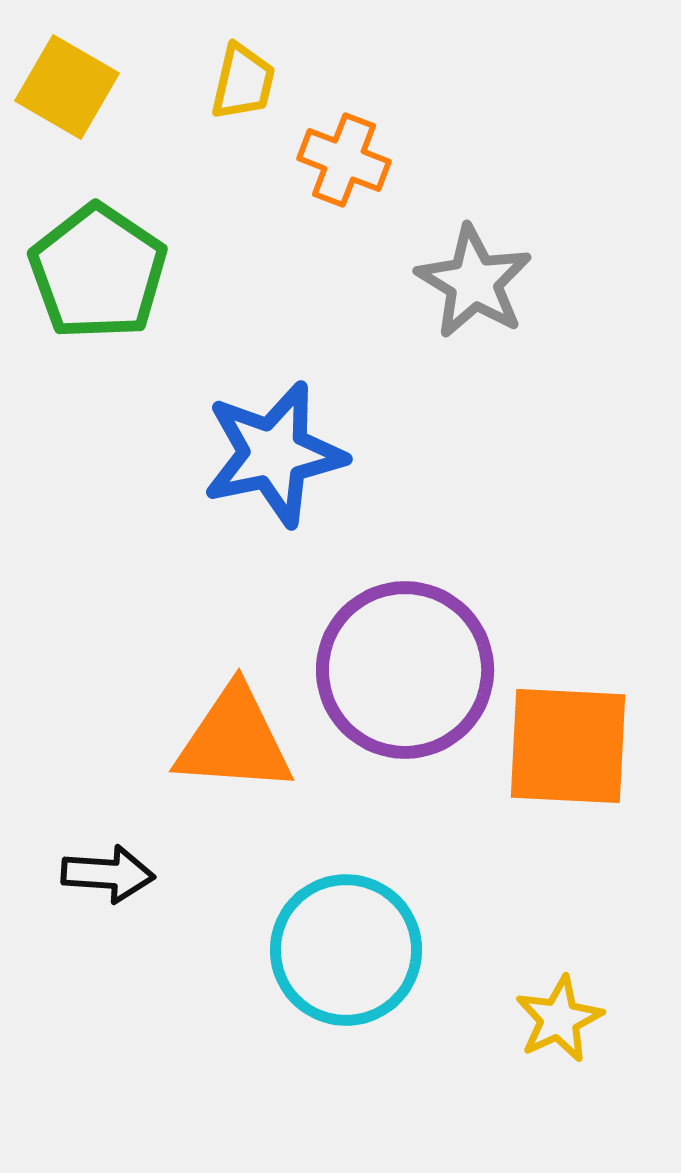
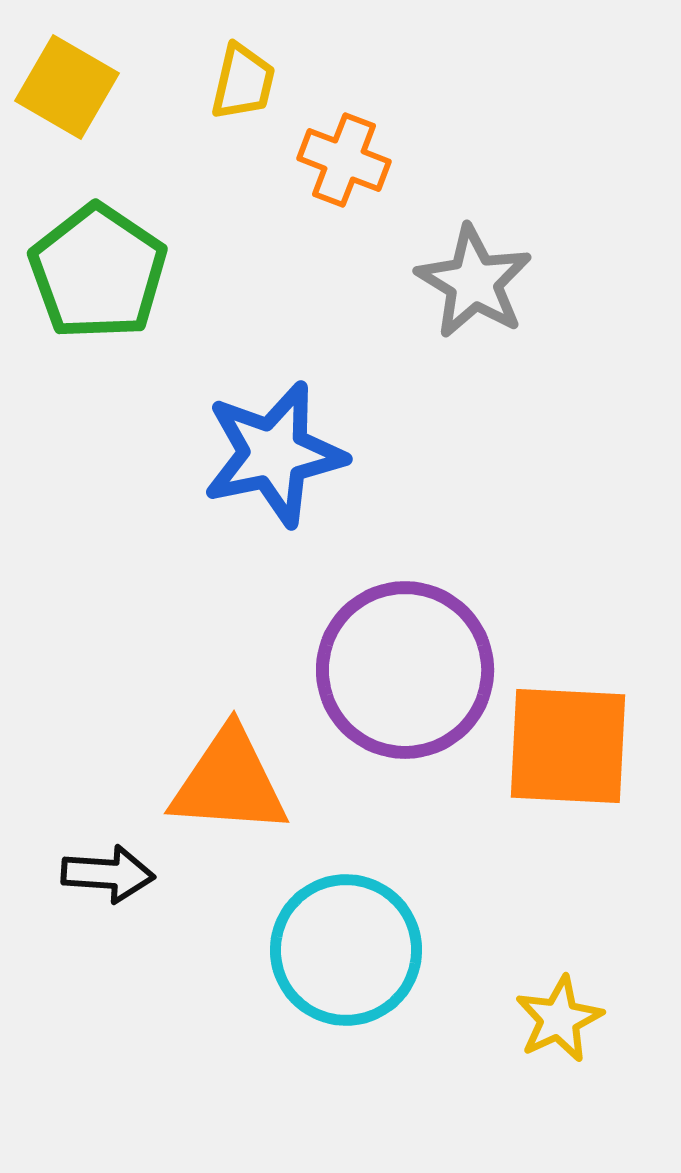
orange triangle: moved 5 px left, 42 px down
